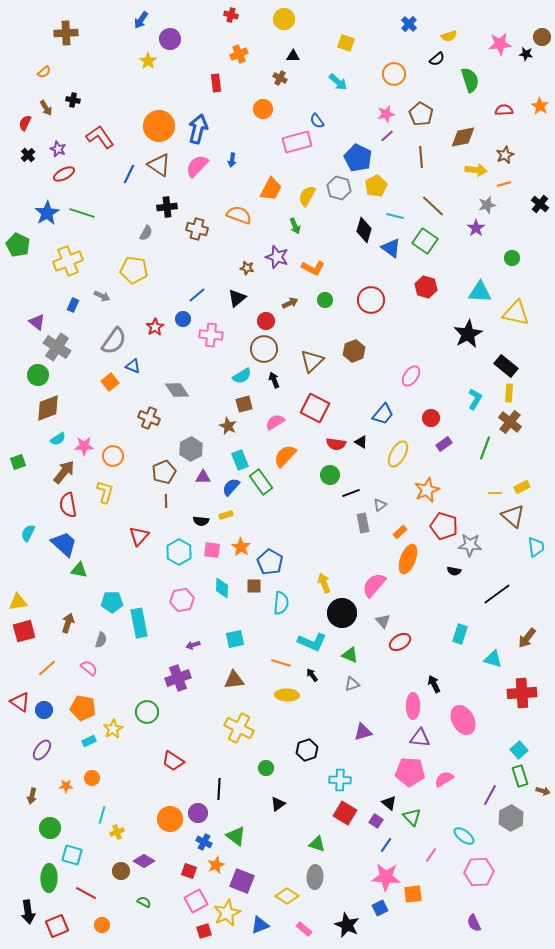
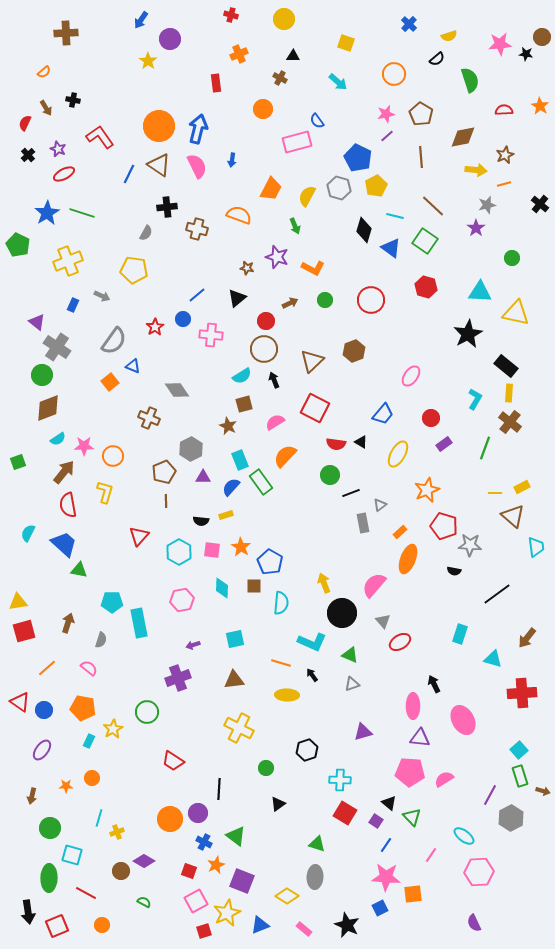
pink semicircle at (197, 166): rotated 110 degrees clockwise
green circle at (38, 375): moved 4 px right
cyan rectangle at (89, 741): rotated 40 degrees counterclockwise
cyan line at (102, 815): moved 3 px left, 3 px down
